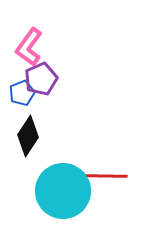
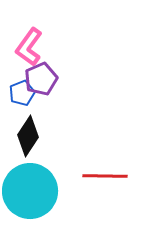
cyan circle: moved 33 px left
